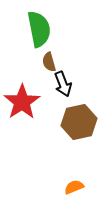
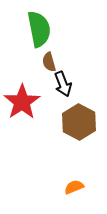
brown hexagon: rotated 20 degrees counterclockwise
